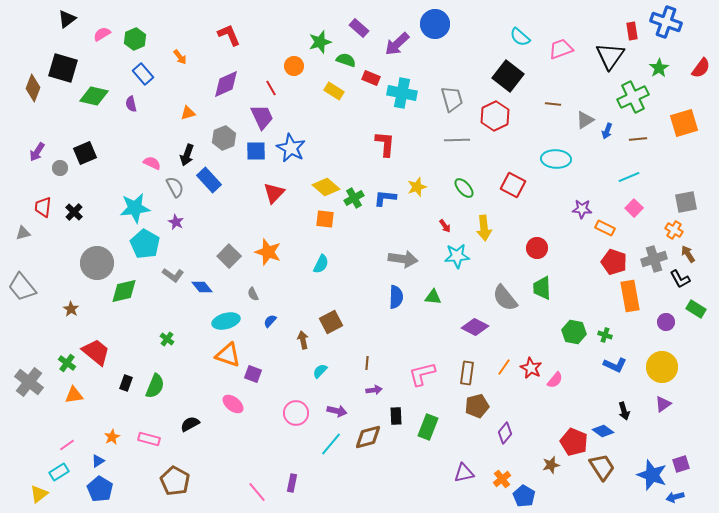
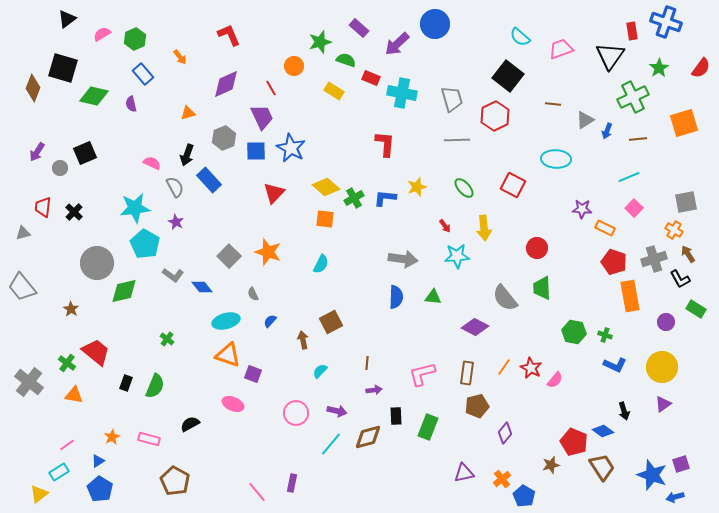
orange triangle at (74, 395): rotated 18 degrees clockwise
pink ellipse at (233, 404): rotated 15 degrees counterclockwise
